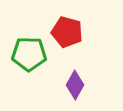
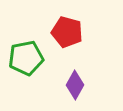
green pentagon: moved 3 px left, 4 px down; rotated 12 degrees counterclockwise
